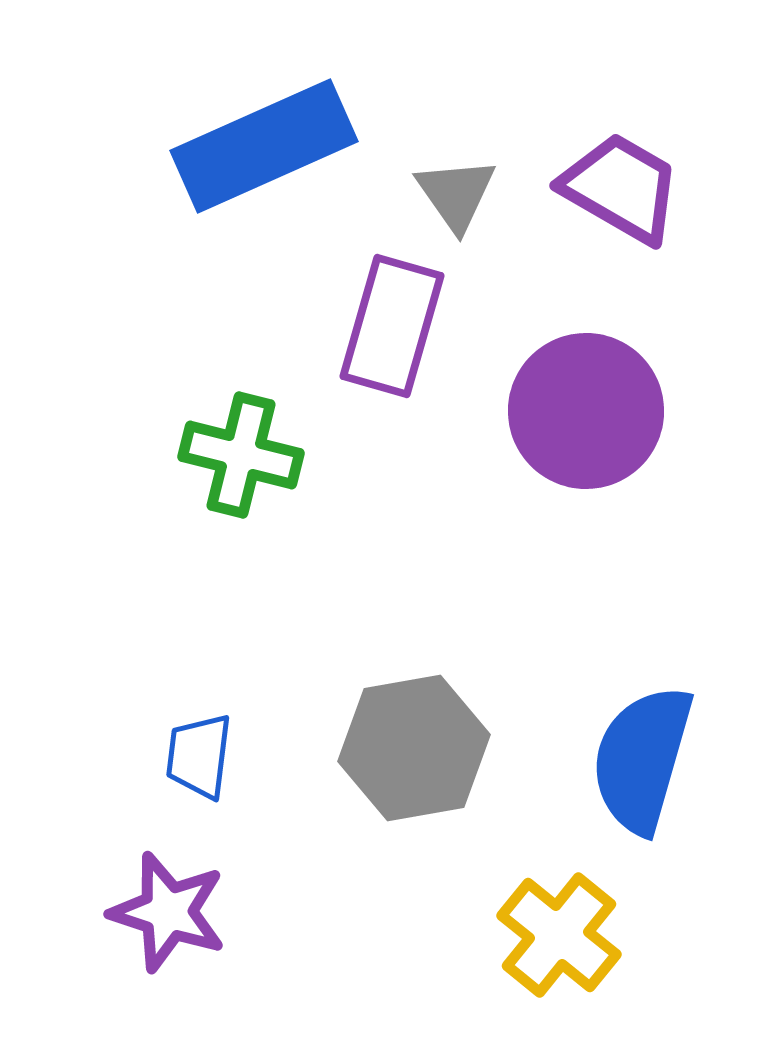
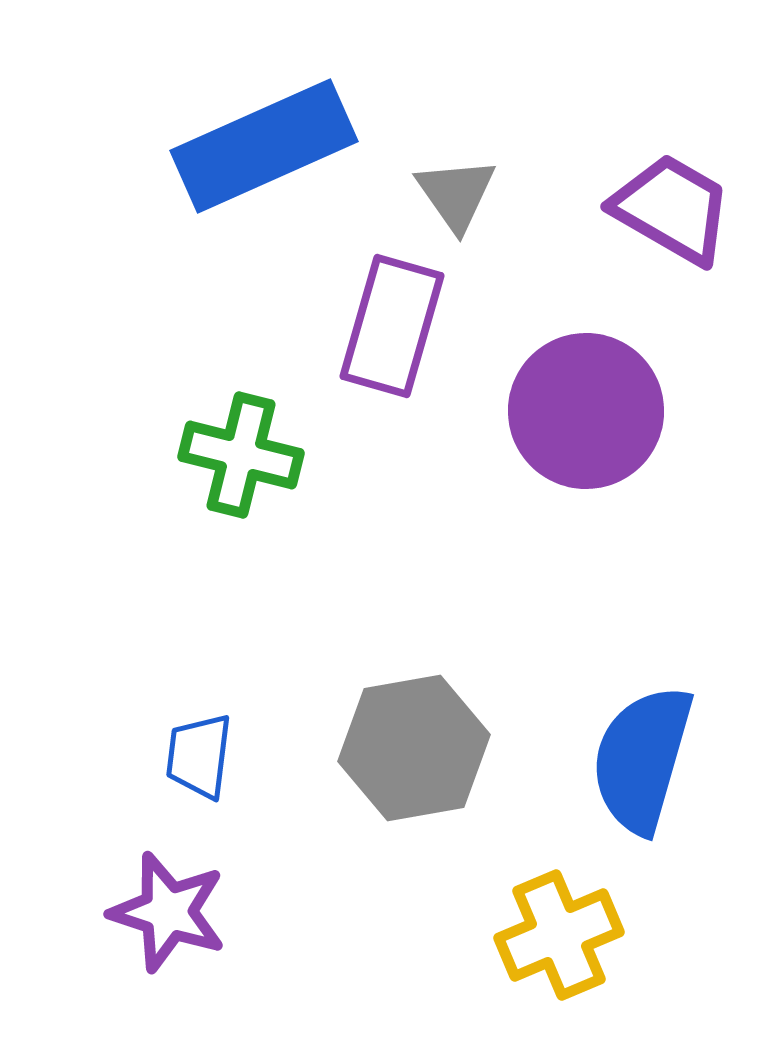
purple trapezoid: moved 51 px right, 21 px down
yellow cross: rotated 28 degrees clockwise
